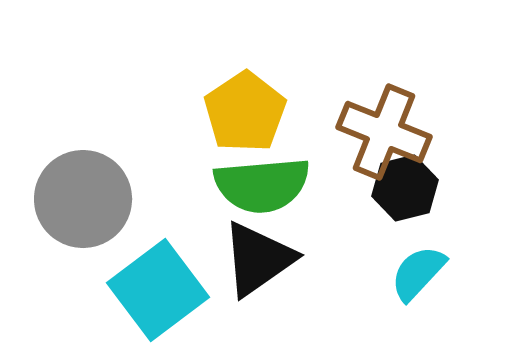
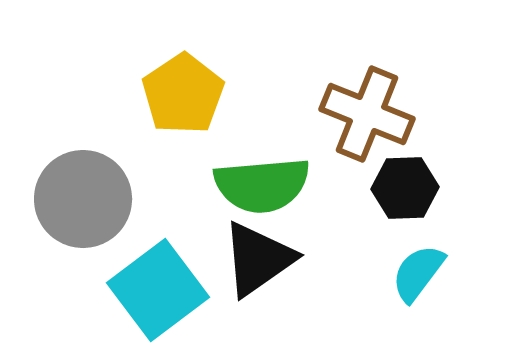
yellow pentagon: moved 62 px left, 18 px up
brown cross: moved 17 px left, 18 px up
black hexagon: rotated 12 degrees clockwise
cyan semicircle: rotated 6 degrees counterclockwise
